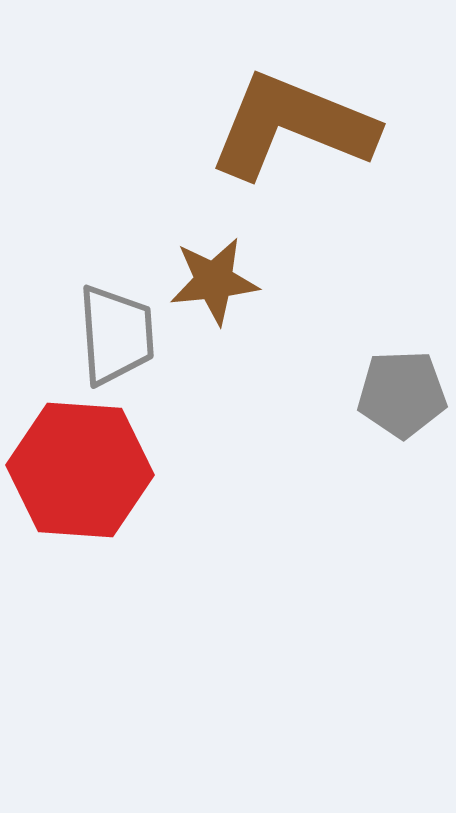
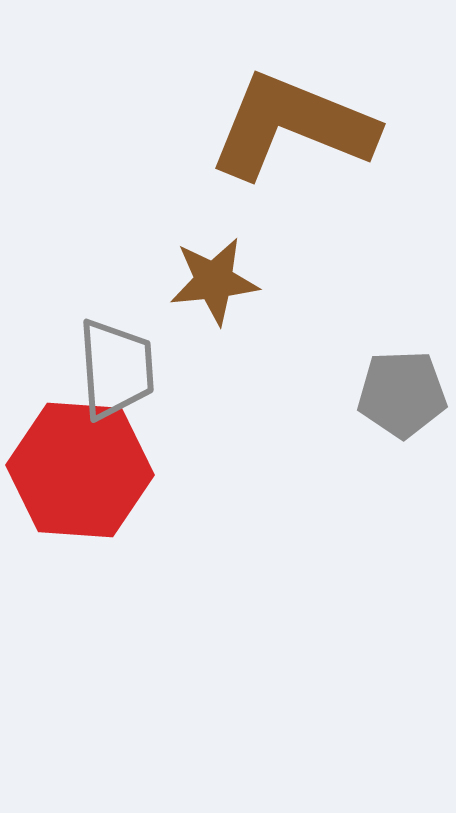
gray trapezoid: moved 34 px down
